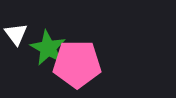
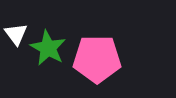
pink pentagon: moved 20 px right, 5 px up
